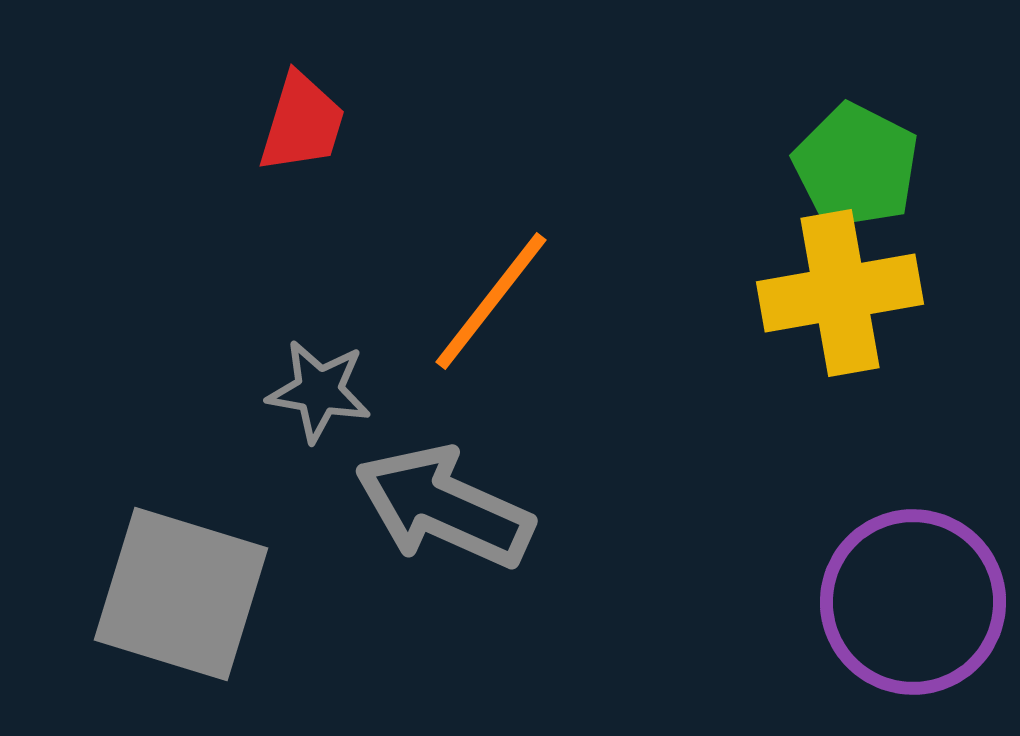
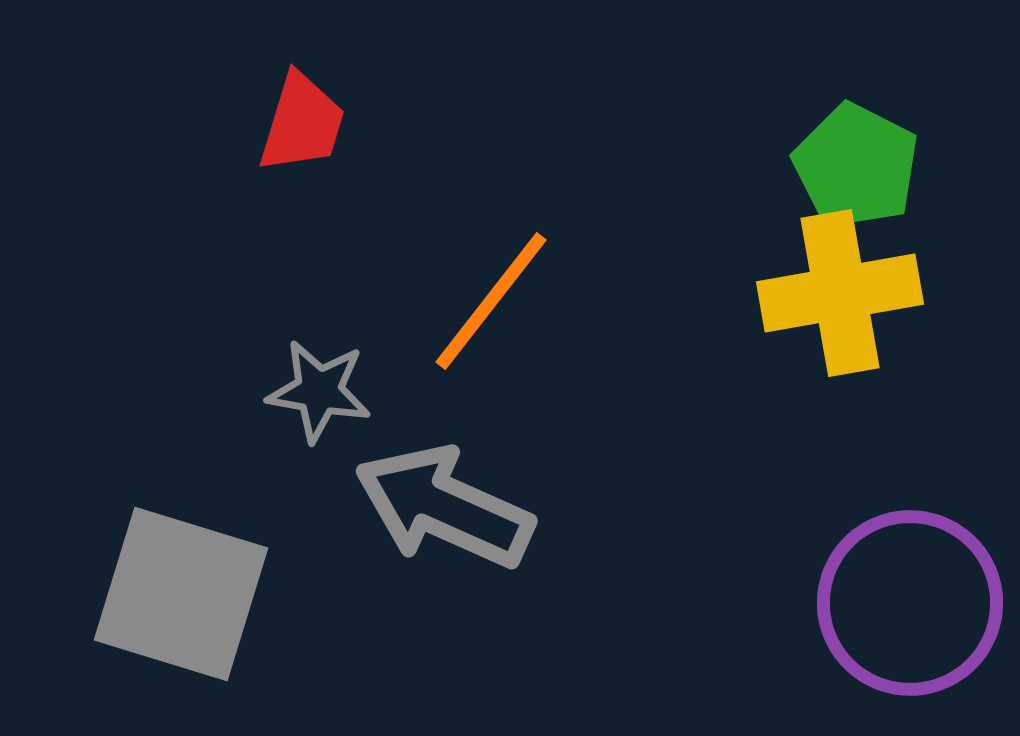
purple circle: moved 3 px left, 1 px down
